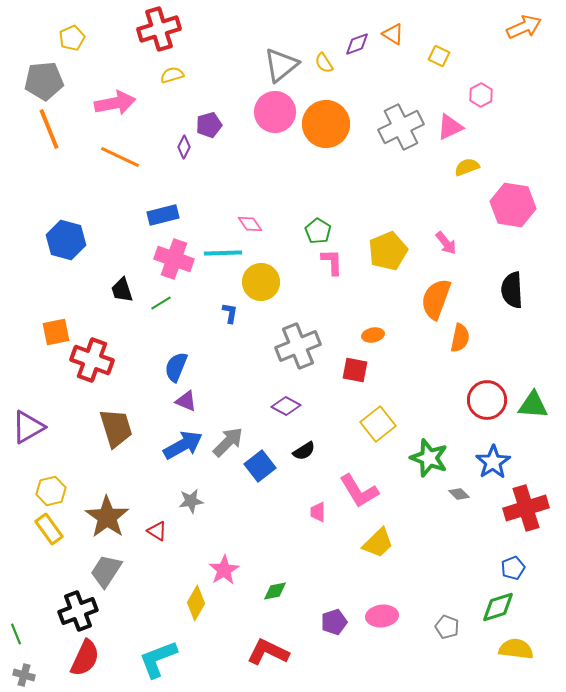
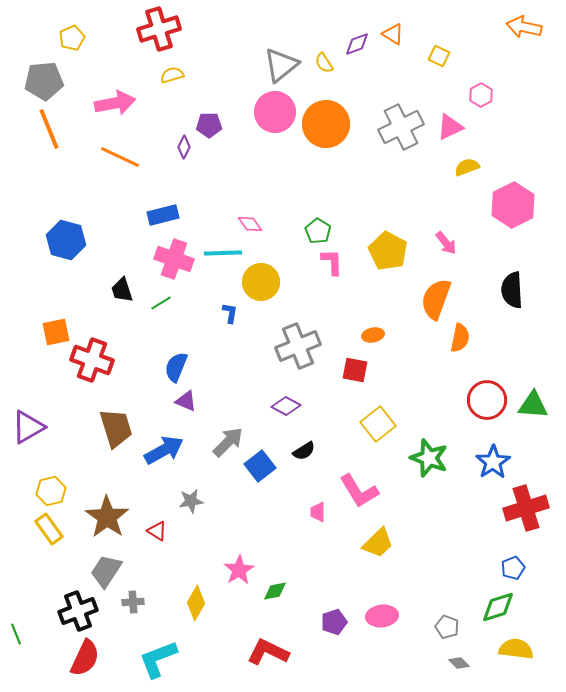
orange arrow at (524, 27): rotated 144 degrees counterclockwise
purple pentagon at (209, 125): rotated 15 degrees clockwise
pink hexagon at (513, 205): rotated 24 degrees clockwise
yellow pentagon at (388, 251): rotated 21 degrees counterclockwise
blue arrow at (183, 445): moved 19 px left, 5 px down
gray diamond at (459, 494): moved 169 px down
pink star at (224, 570): moved 15 px right
gray cross at (24, 675): moved 109 px right, 73 px up; rotated 20 degrees counterclockwise
